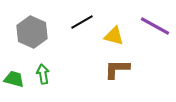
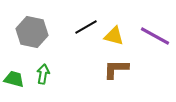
black line: moved 4 px right, 5 px down
purple line: moved 10 px down
gray hexagon: rotated 12 degrees counterclockwise
brown L-shape: moved 1 px left
green arrow: rotated 18 degrees clockwise
